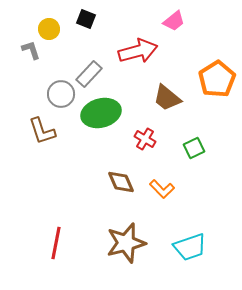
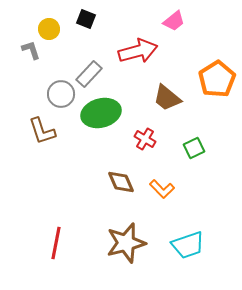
cyan trapezoid: moved 2 px left, 2 px up
